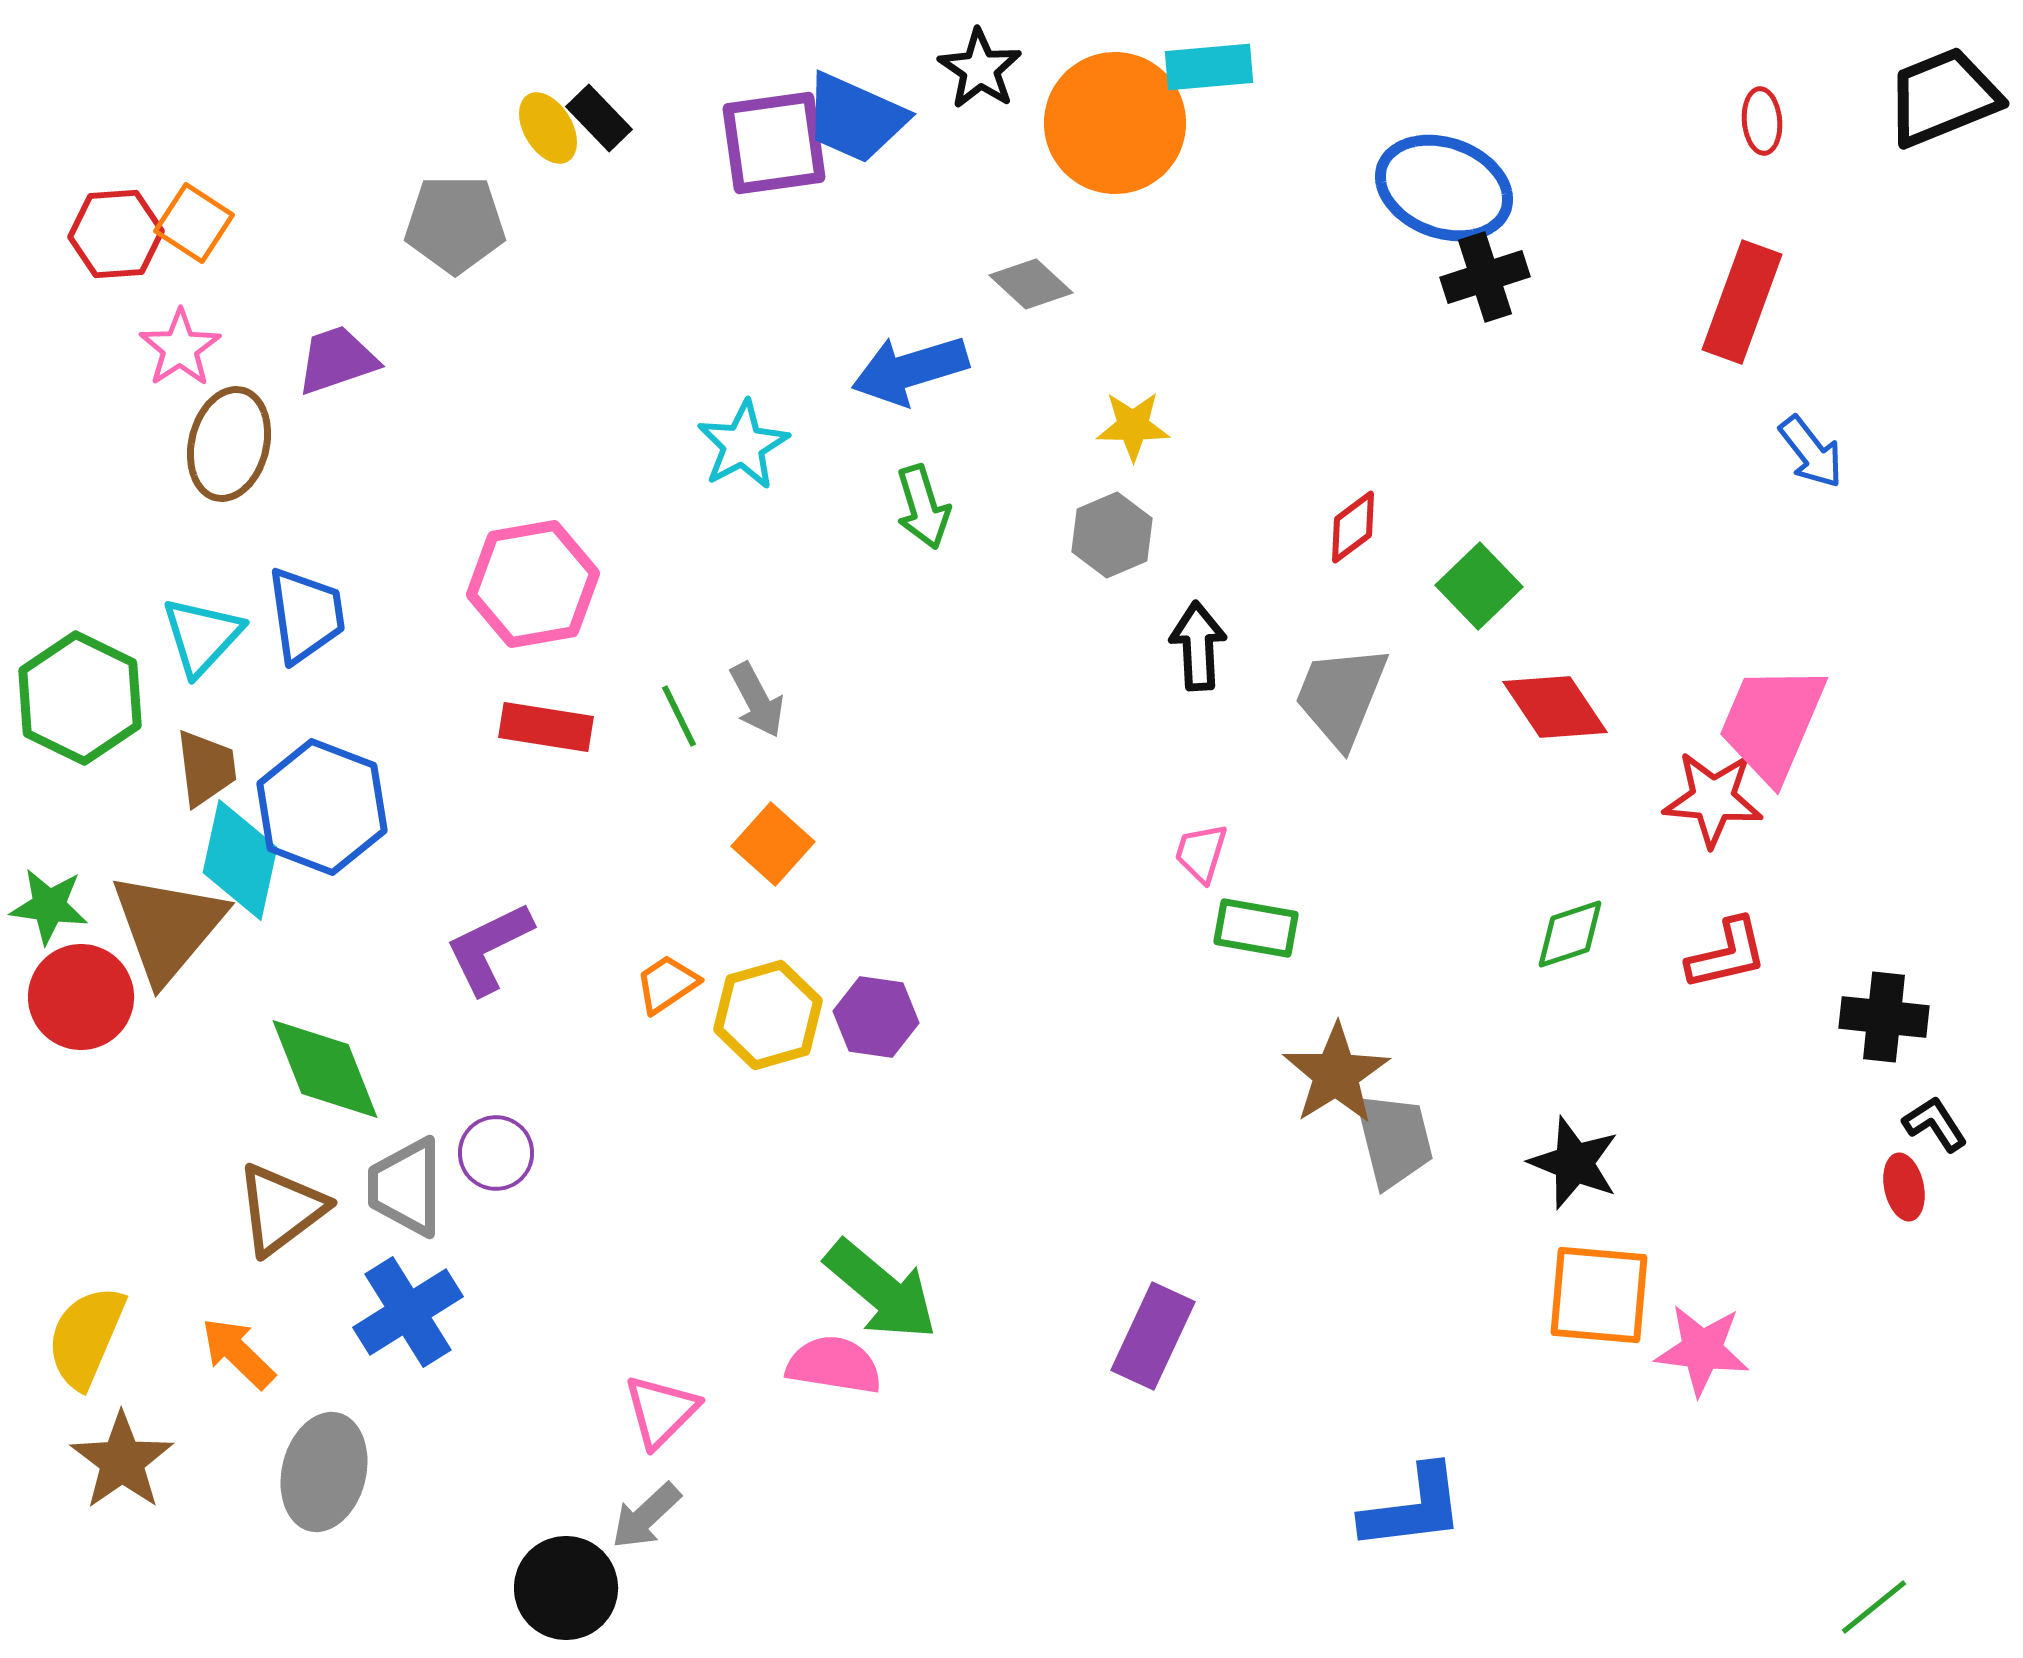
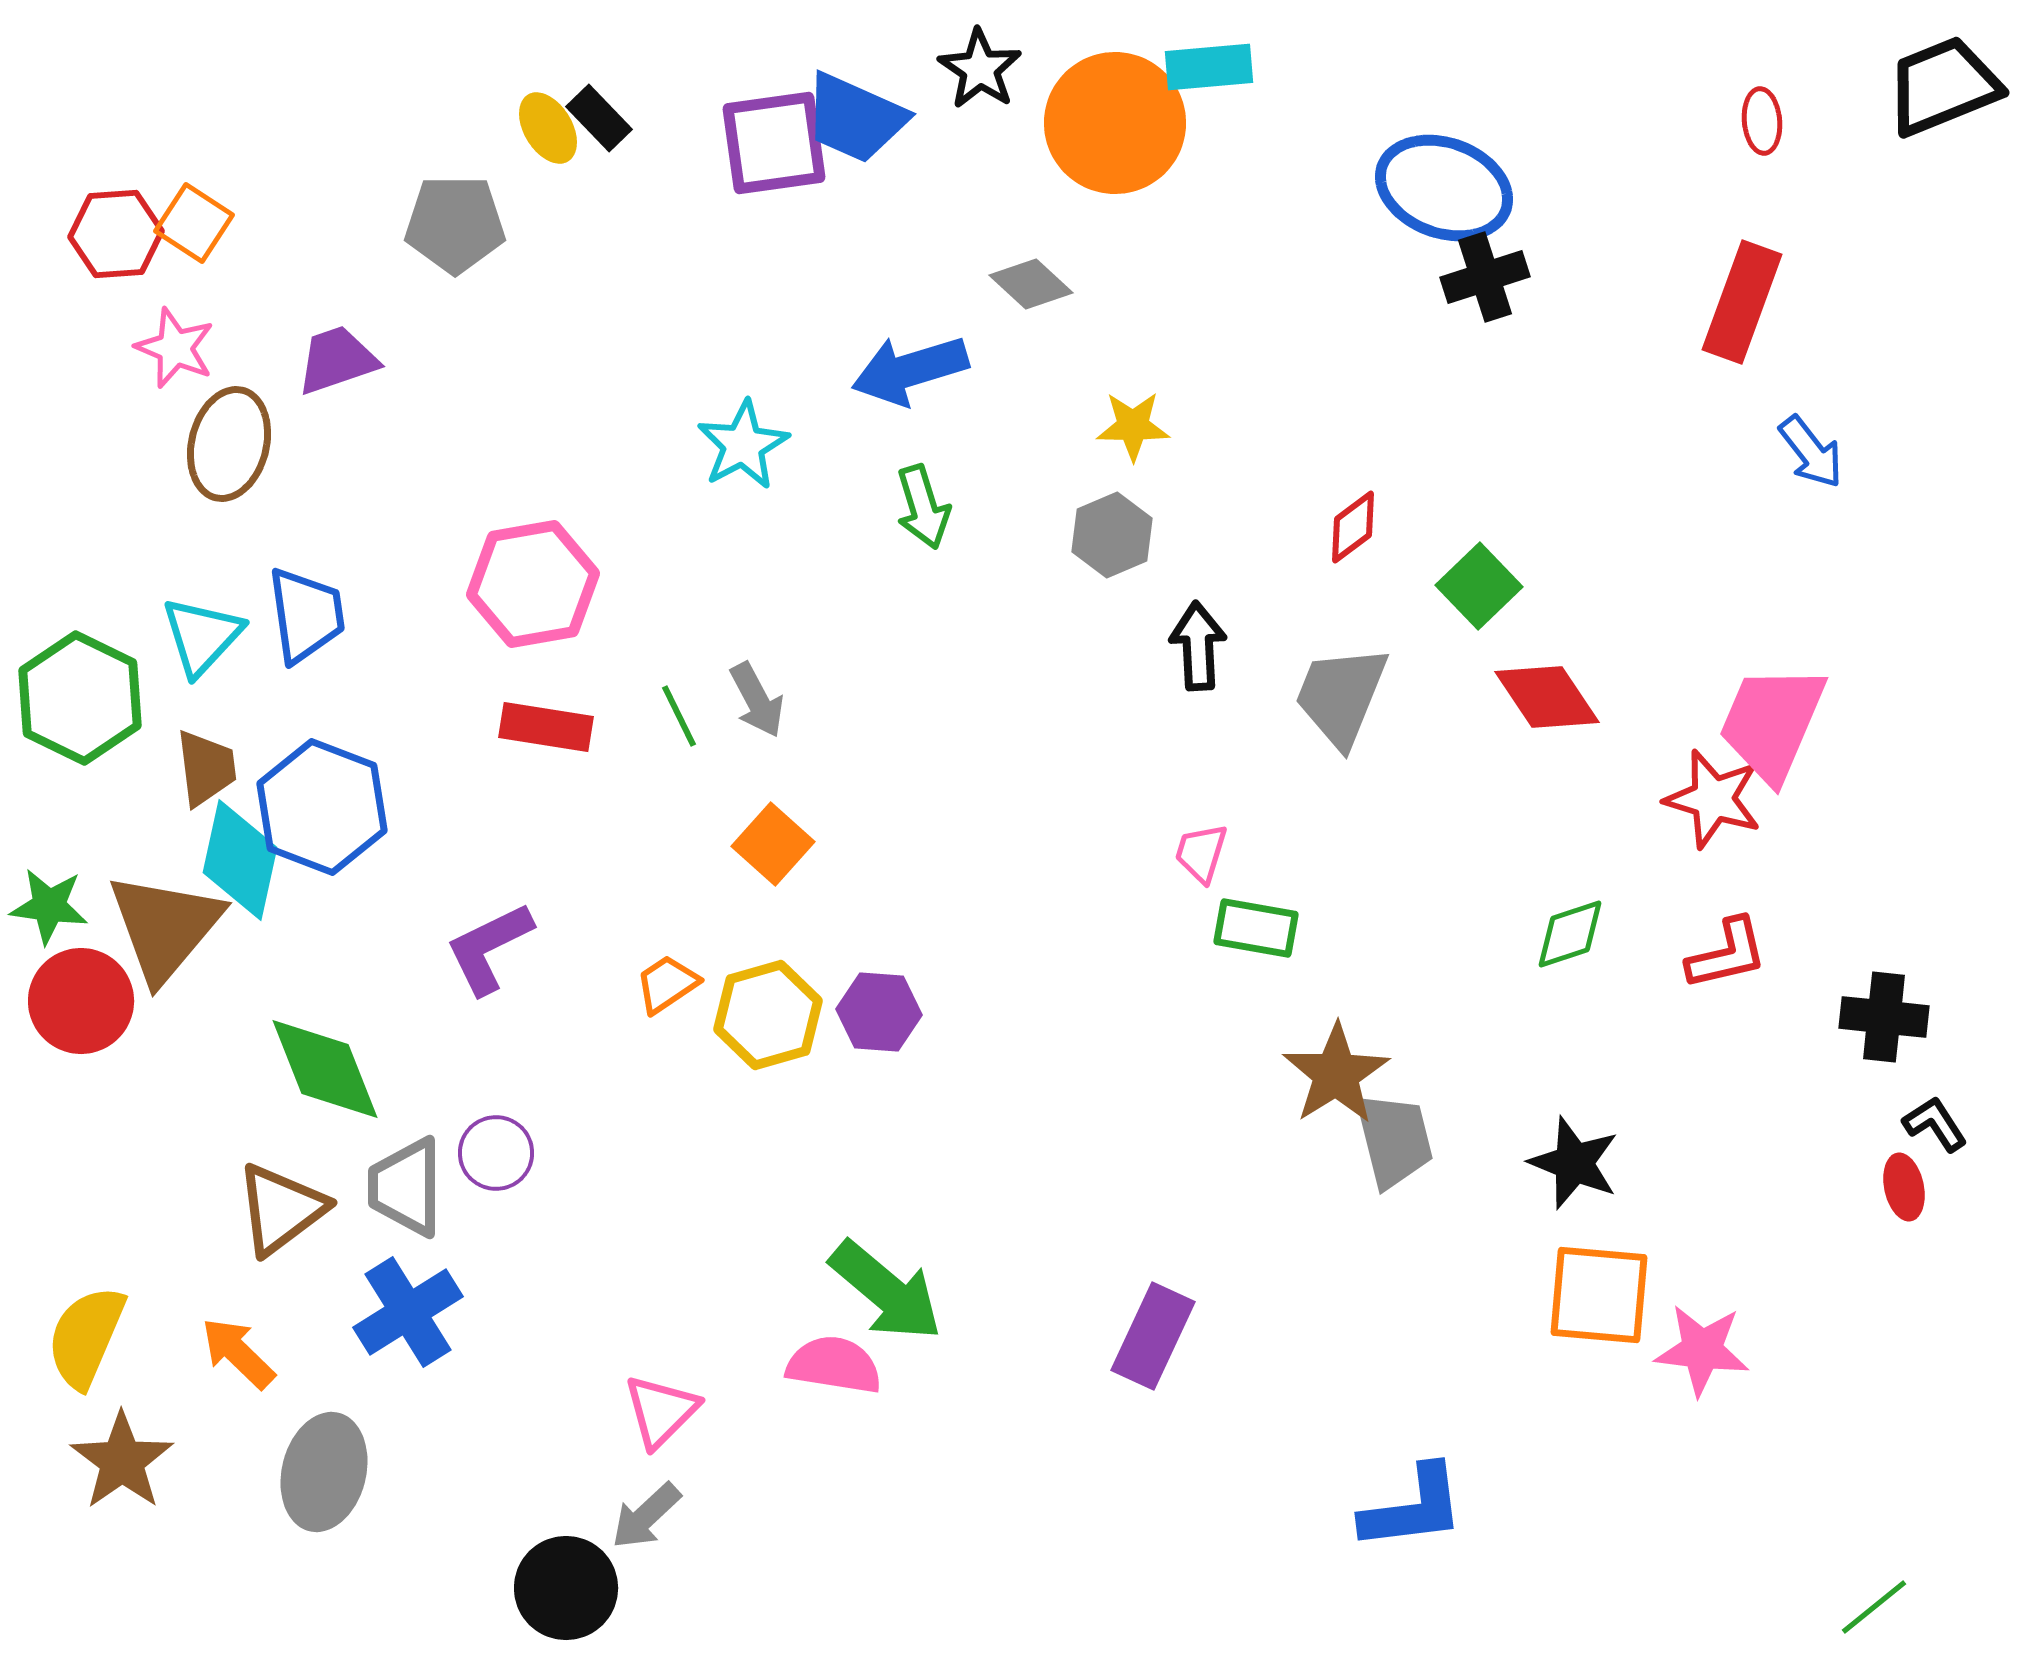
black trapezoid at (1943, 97): moved 11 px up
pink star at (180, 348): moved 5 px left; rotated 16 degrees counterclockwise
red diamond at (1555, 707): moved 8 px left, 10 px up
red star at (1713, 799): rotated 12 degrees clockwise
brown triangle at (168, 927): moved 3 px left
red circle at (81, 997): moved 4 px down
purple hexagon at (876, 1017): moved 3 px right, 5 px up; rotated 4 degrees counterclockwise
green arrow at (881, 1290): moved 5 px right, 1 px down
